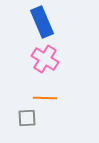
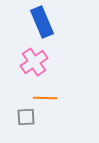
pink cross: moved 11 px left, 3 px down; rotated 24 degrees clockwise
gray square: moved 1 px left, 1 px up
